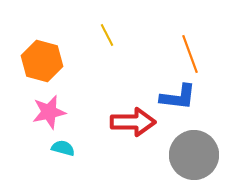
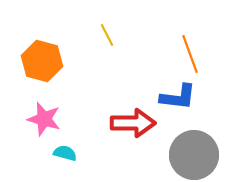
pink star: moved 5 px left, 7 px down; rotated 28 degrees clockwise
red arrow: moved 1 px down
cyan semicircle: moved 2 px right, 5 px down
